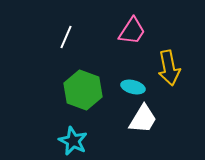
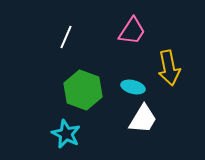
cyan star: moved 7 px left, 7 px up
